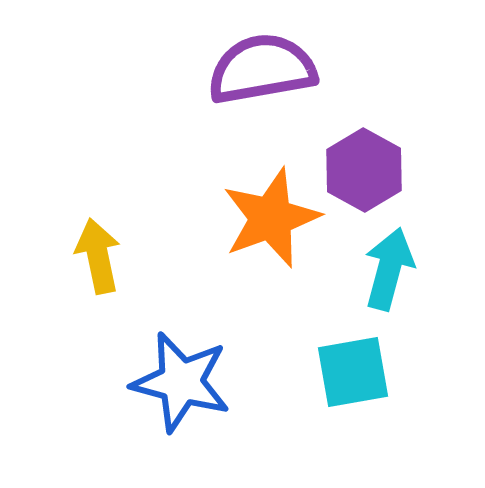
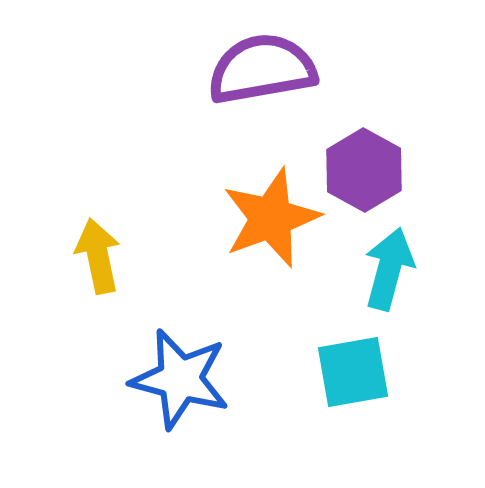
blue star: moved 1 px left, 3 px up
